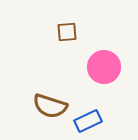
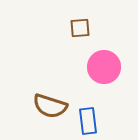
brown square: moved 13 px right, 4 px up
blue rectangle: rotated 72 degrees counterclockwise
